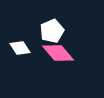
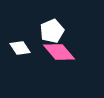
pink diamond: moved 1 px right, 1 px up
